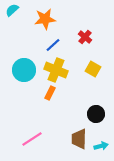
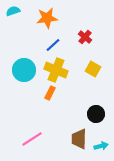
cyan semicircle: moved 1 px right, 1 px down; rotated 24 degrees clockwise
orange star: moved 2 px right, 1 px up
